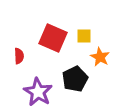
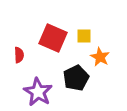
red semicircle: moved 1 px up
black pentagon: moved 1 px right, 1 px up
